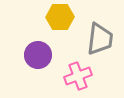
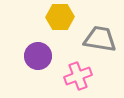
gray trapezoid: rotated 88 degrees counterclockwise
purple circle: moved 1 px down
